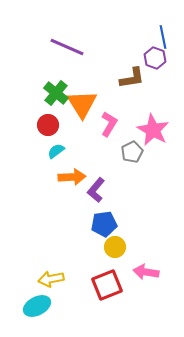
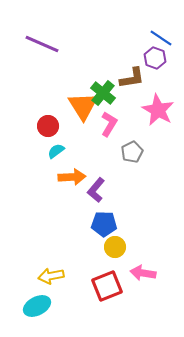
blue line: moved 2 px left, 1 px down; rotated 45 degrees counterclockwise
purple line: moved 25 px left, 3 px up
green cross: moved 47 px right
orange triangle: moved 1 px right, 2 px down
red circle: moved 1 px down
pink star: moved 5 px right, 20 px up
blue pentagon: rotated 10 degrees clockwise
pink arrow: moved 3 px left, 1 px down
yellow arrow: moved 3 px up
red square: moved 1 px down
